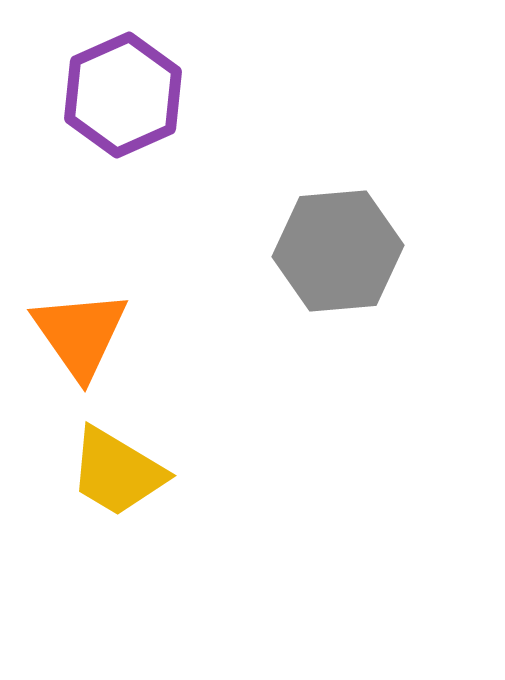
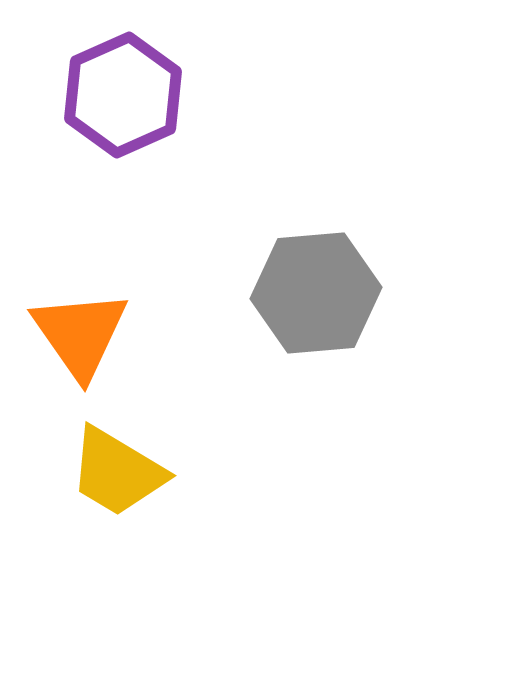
gray hexagon: moved 22 px left, 42 px down
